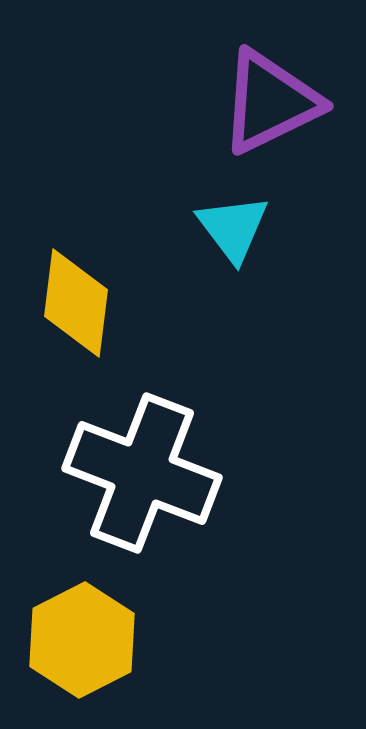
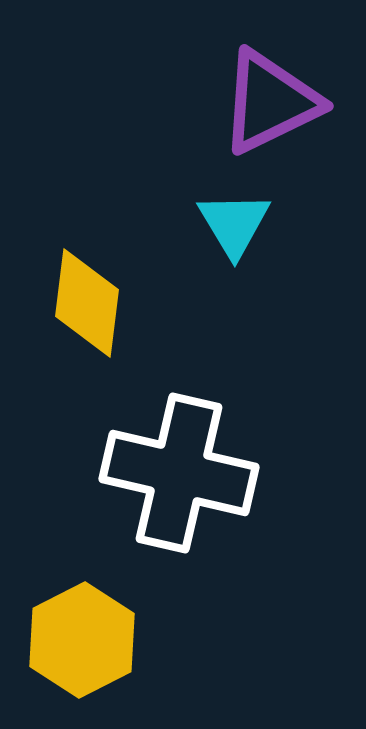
cyan triangle: moved 1 px right, 4 px up; rotated 6 degrees clockwise
yellow diamond: moved 11 px right
white cross: moved 37 px right; rotated 8 degrees counterclockwise
